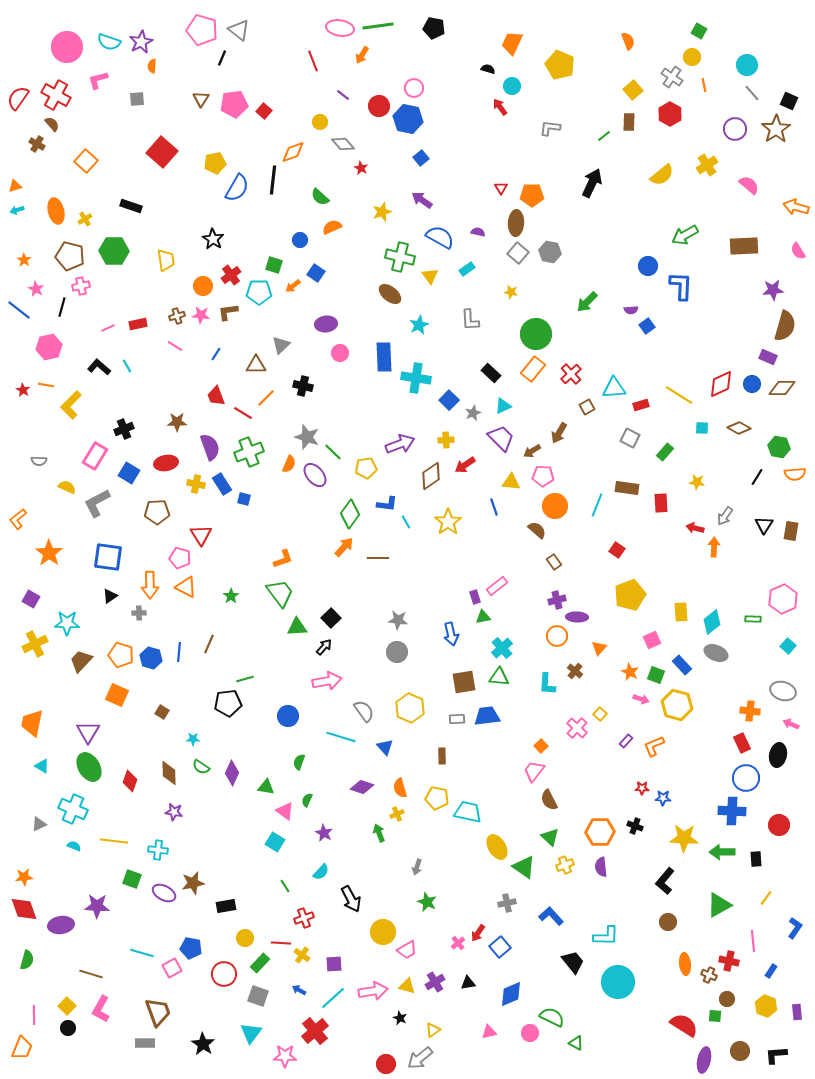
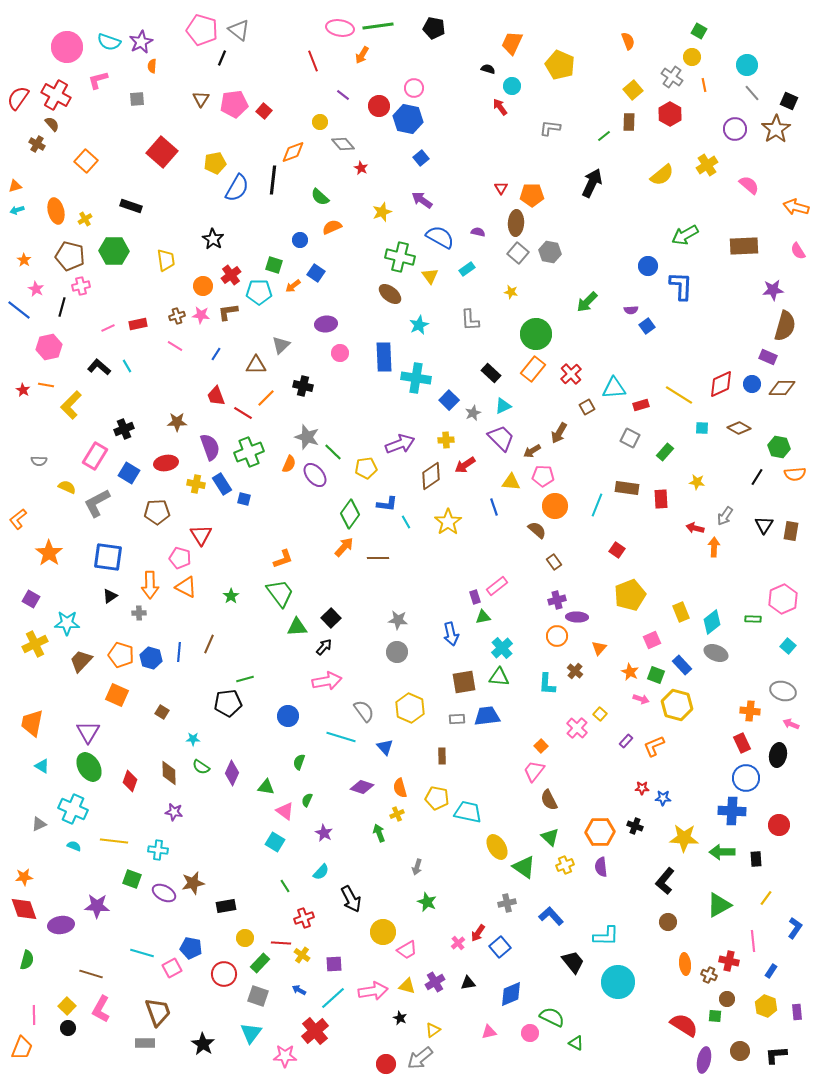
red rectangle at (661, 503): moved 4 px up
yellow rectangle at (681, 612): rotated 18 degrees counterclockwise
